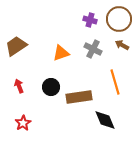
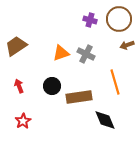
brown arrow: moved 5 px right; rotated 48 degrees counterclockwise
gray cross: moved 7 px left, 5 px down
black circle: moved 1 px right, 1 px up
red star: moved 2 px up
